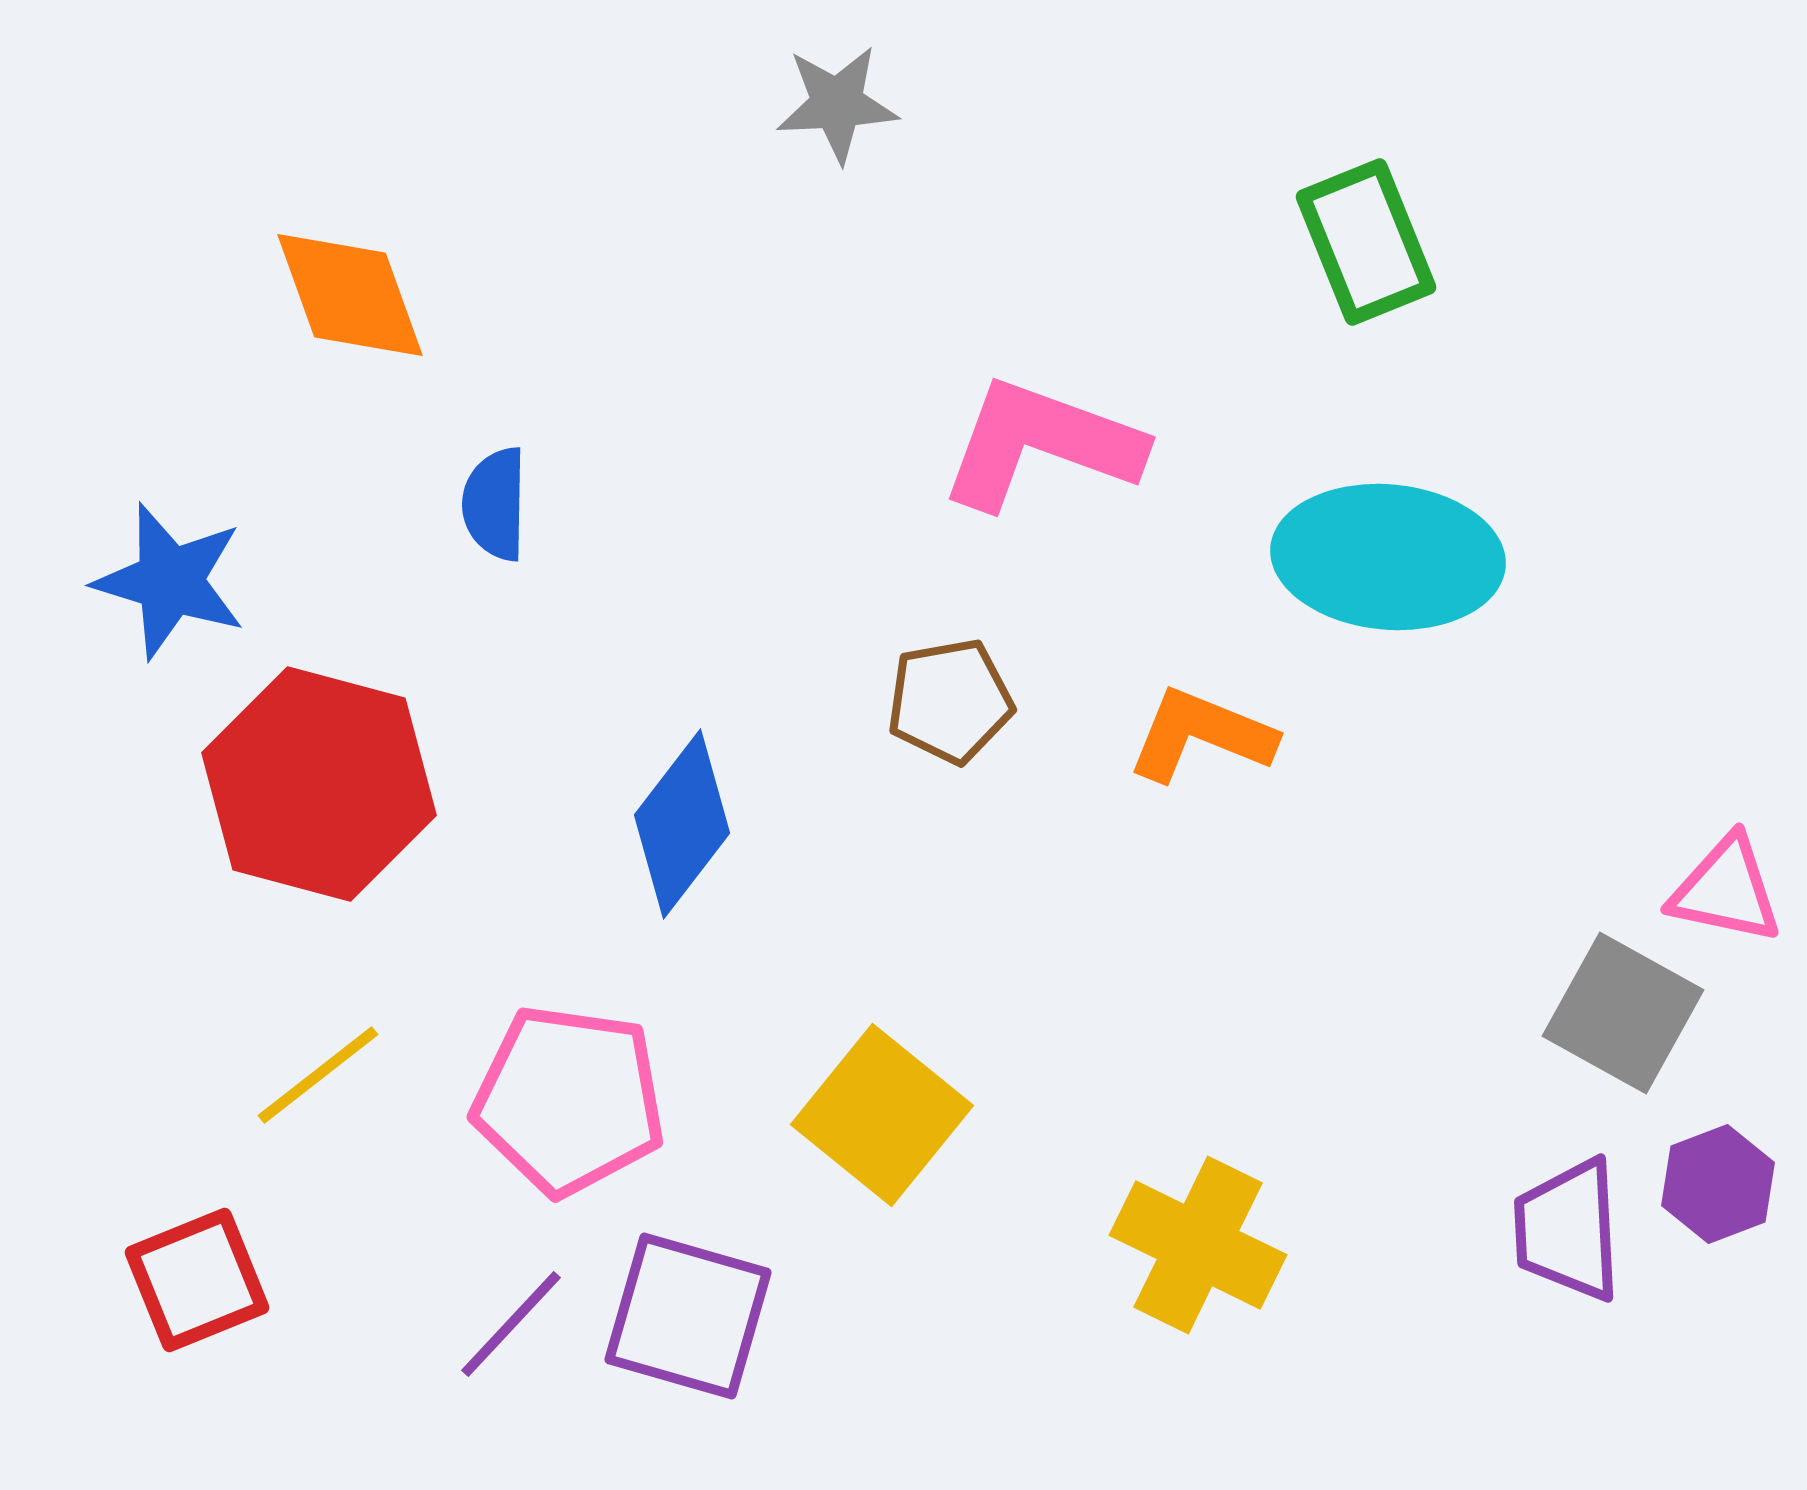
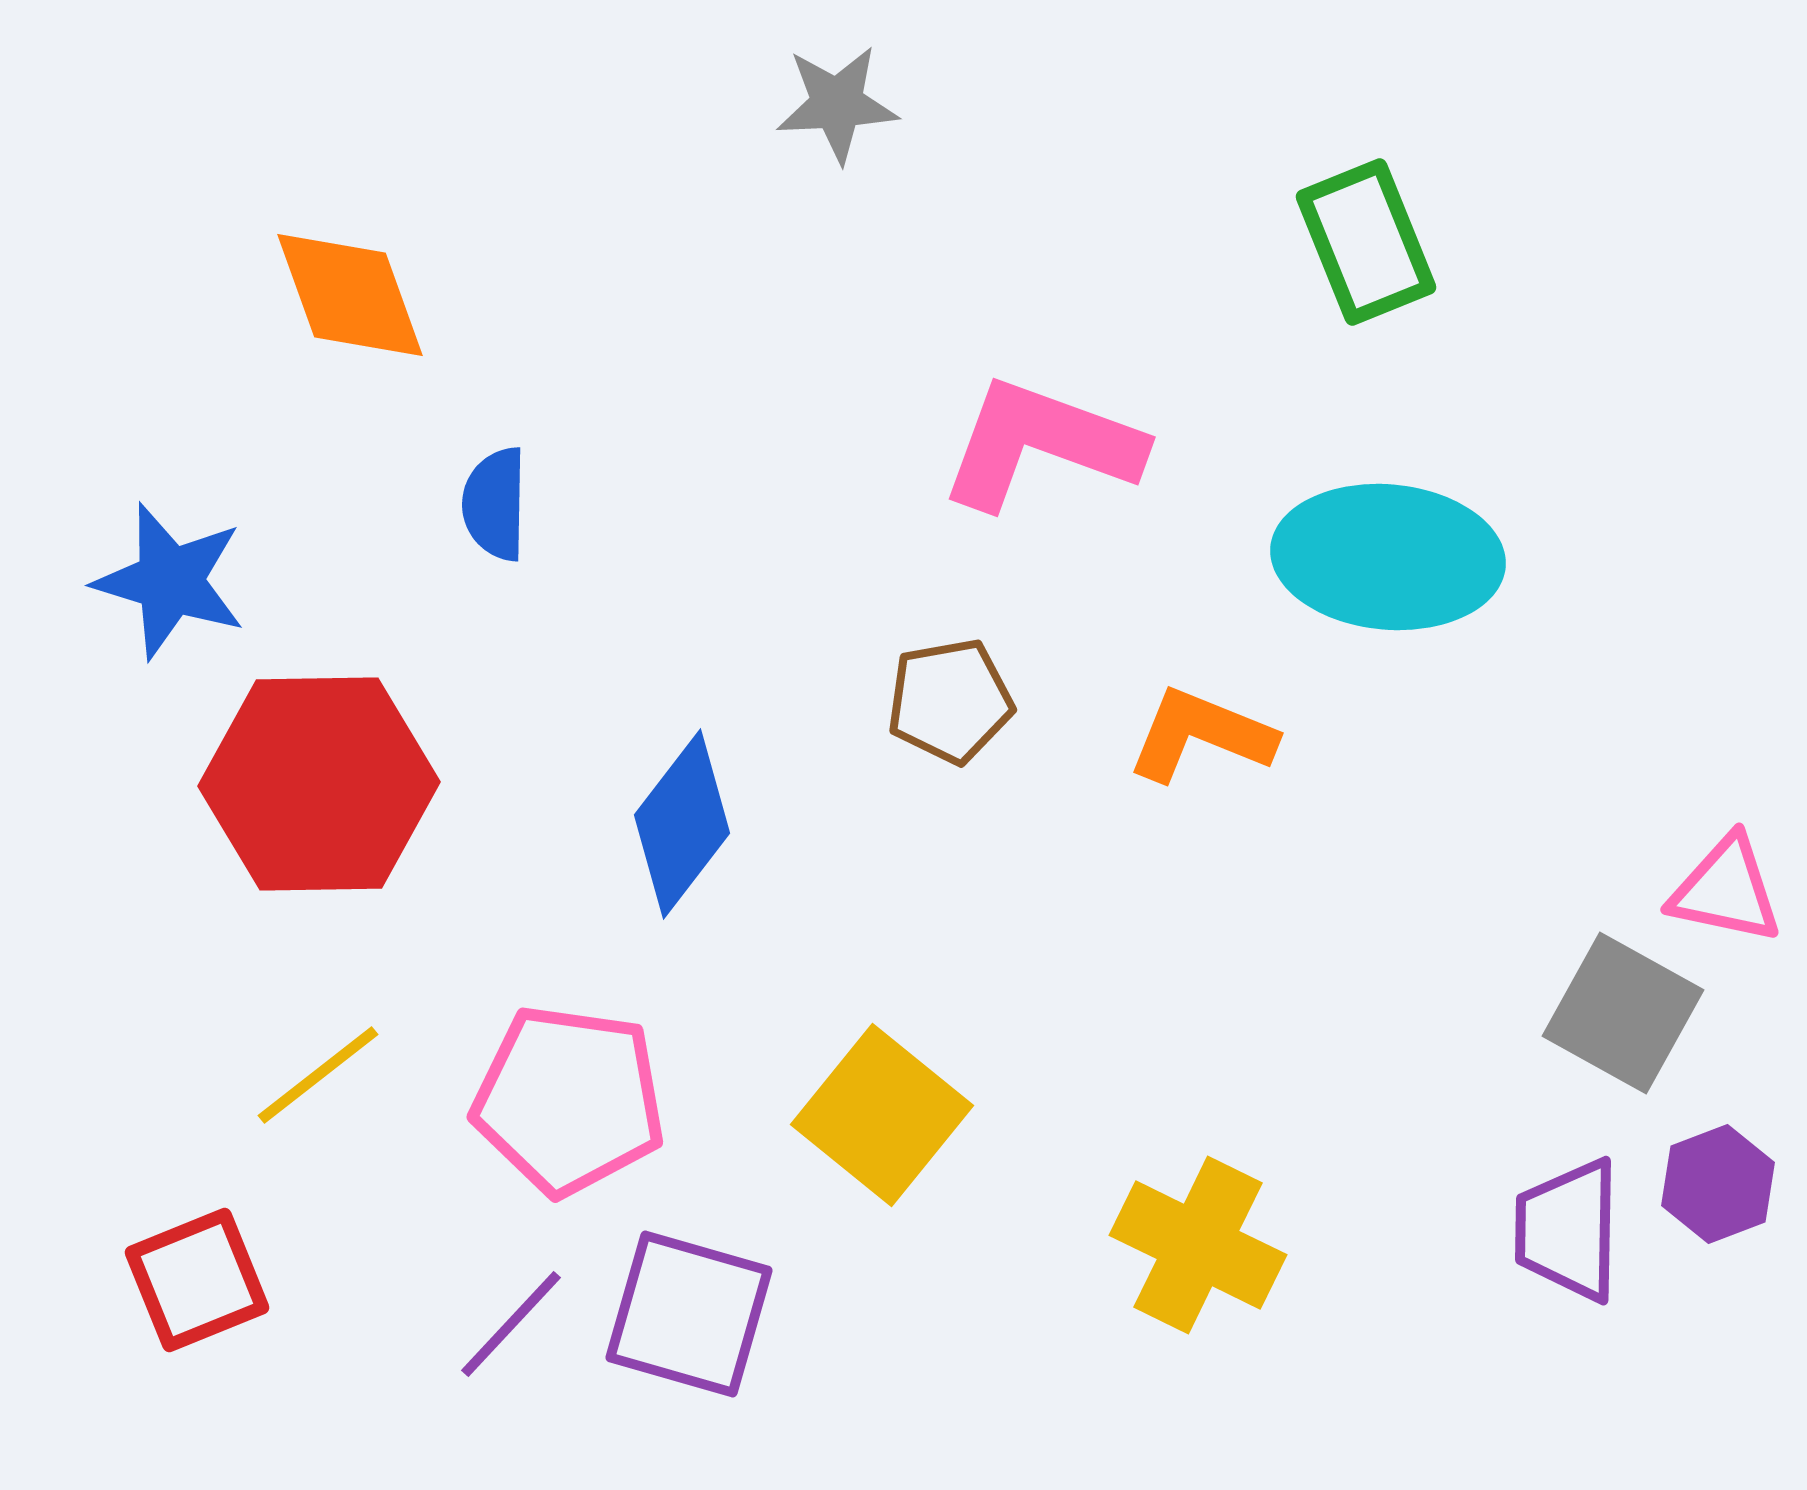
red hexagon: rotated 16 degrees counterclockwise
purple trapezoid: rotated 4 degrees clockwise
purple square: moved 1 px right, 2 px up
